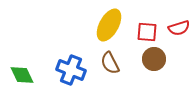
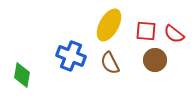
red semicircle: moved 5 px left, 6 px down; rotated 55 degrees clockwise
red square: moved 1 px left, 1 px up
brown circle: moved 1 px right, 1 px down
blue cross: moved 14 px up
green diamond: rotated 35 degrees clockwise
